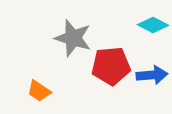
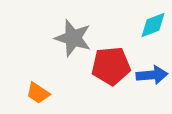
cyan diamond: rotated 48 degrees counterclockwise
orange trapezoid: moved 1 px left, 2 px down
